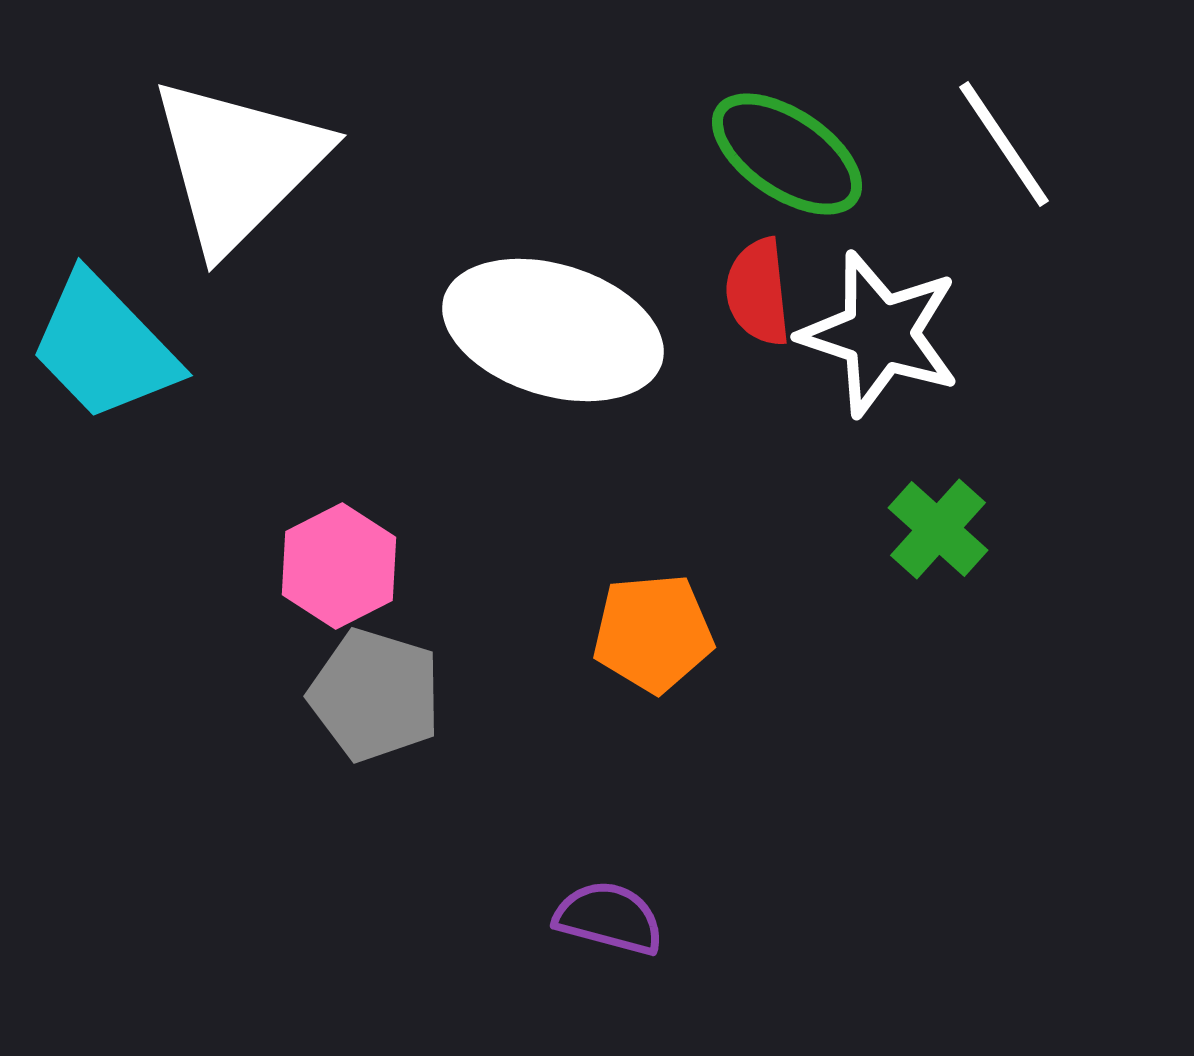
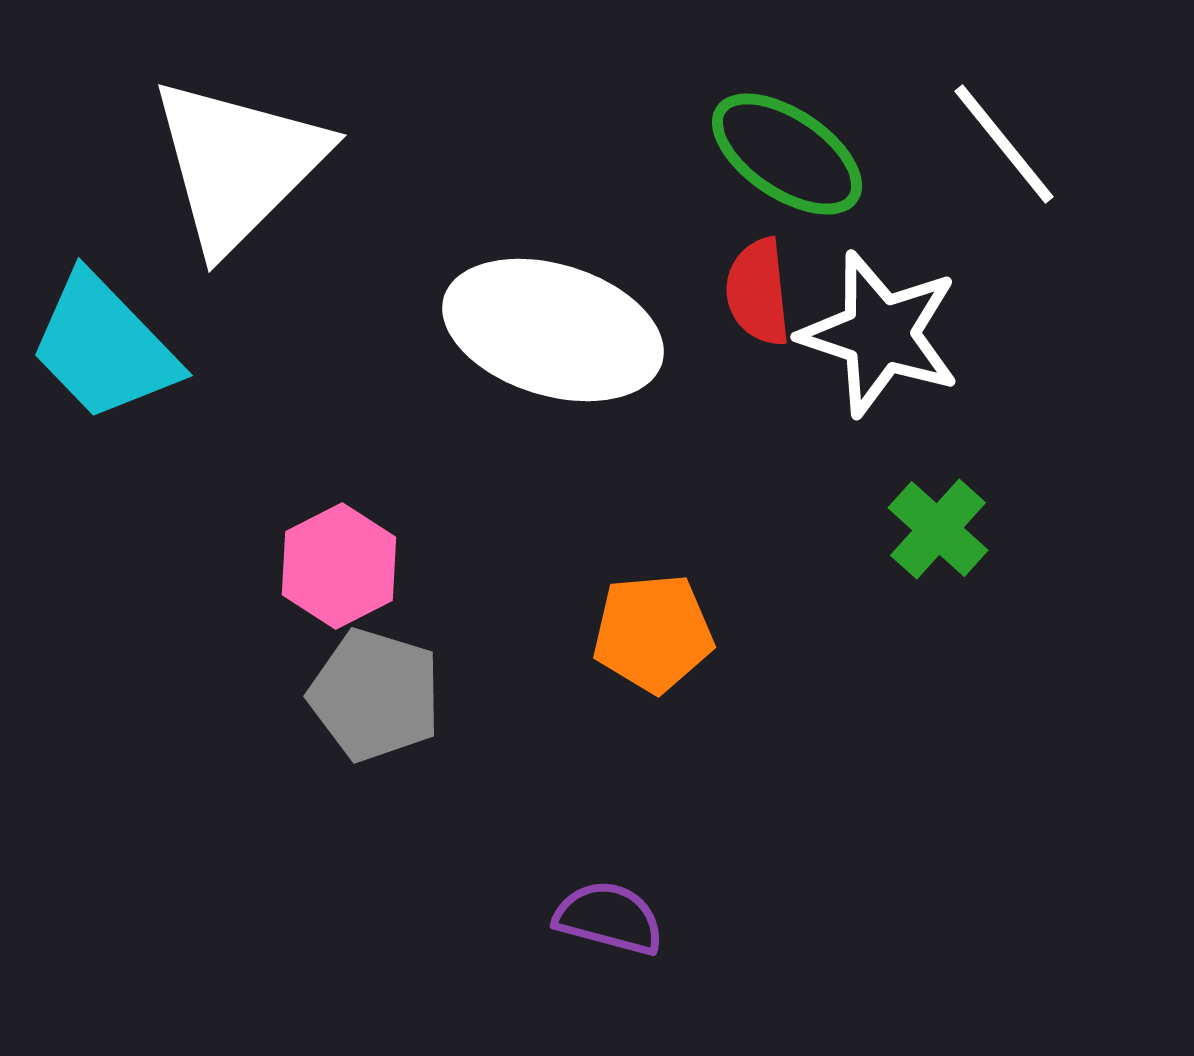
white line: rotated 5 degrees counterclockwise
